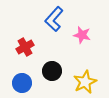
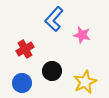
red cross: moved 2 px down
